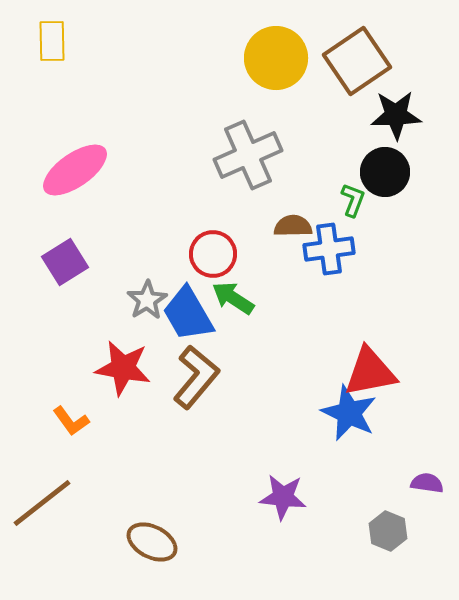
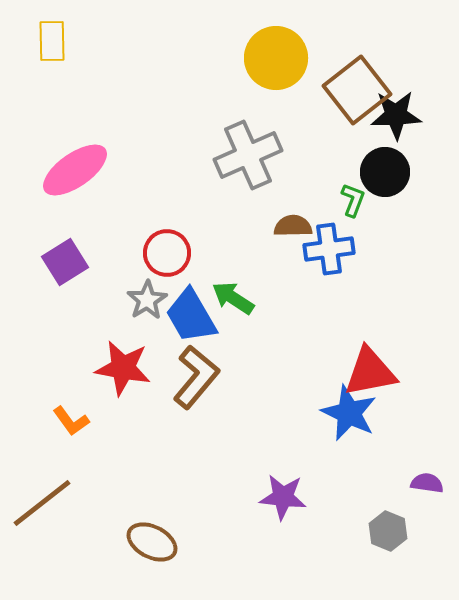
brown square: moved 29 px down; rotated 4 degrees counterclockwise
red circle: moved 46 px left, 1 px up
blue trapezoid: moved 3 px right, 2 px down
